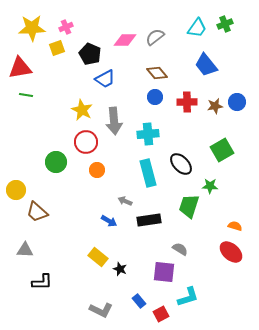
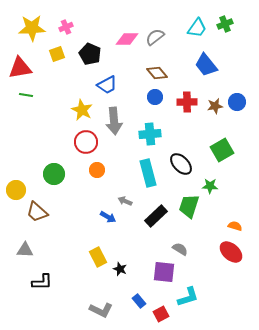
pink diamond at (125, 40): moved 2 px right, 1 px up
yellow square at (57, 48): moved 6 px down
blue trapezoid at (105, 79): moved 2 px right, 6 px down
cyan cross at (148, 134): moved 2 px right
green circle at (56, 162): moved 2 px left, 12 px down
black rectangle at (149, 220): moved 7 px right, 4 px up; rotated 35 degrees counterclockwise
blue arrow at (109, 221): moved 1 px left, 4 px up
yellow rectangle at (98, 257): rotated 24 degrees clockwise
